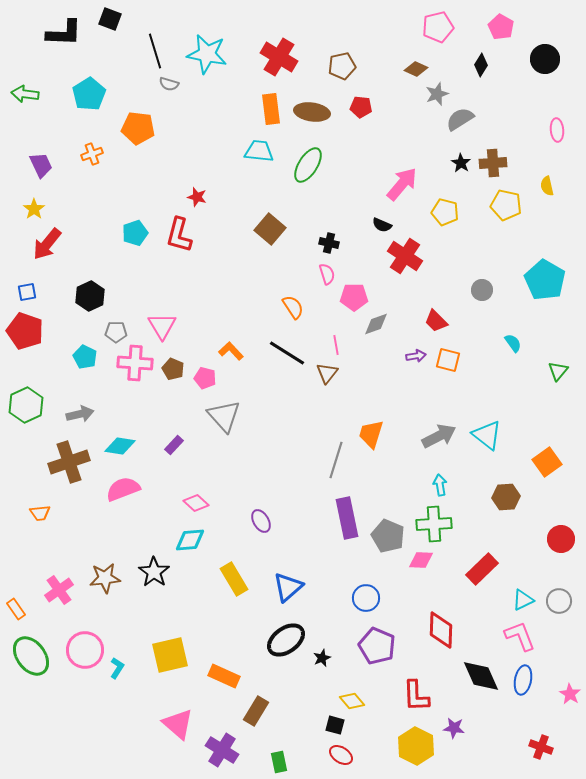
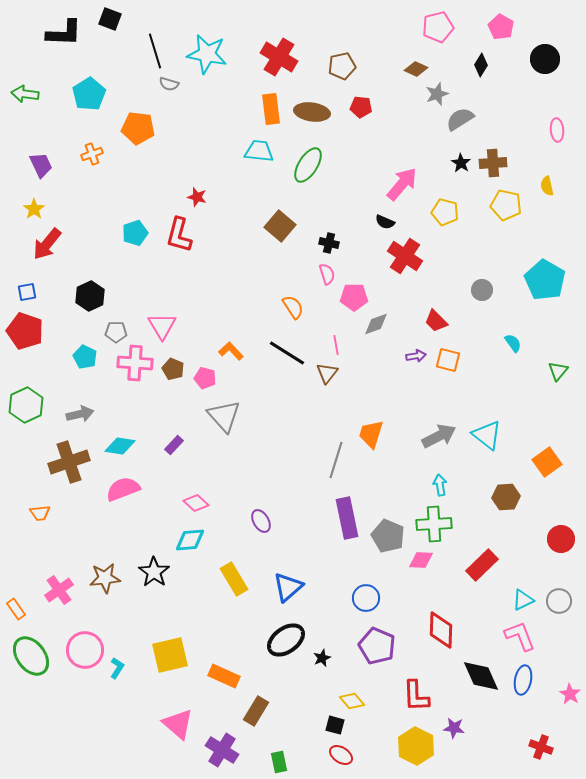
black semicircle at (382, 225): moved 3 px right, 3 px up
brown square at (270, 229): moved 10 px right, 3 px up
red rectangle at (482, 569): moved 4 px up
